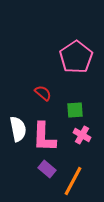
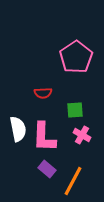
red semicircle: rotated 138 degrees clockwise
